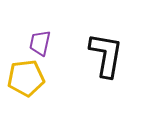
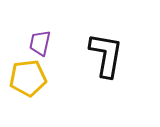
yellow pentagon: moved 2 px right
